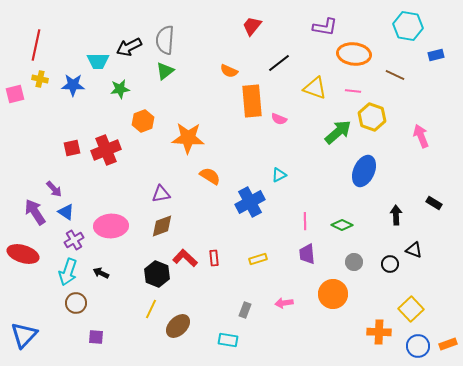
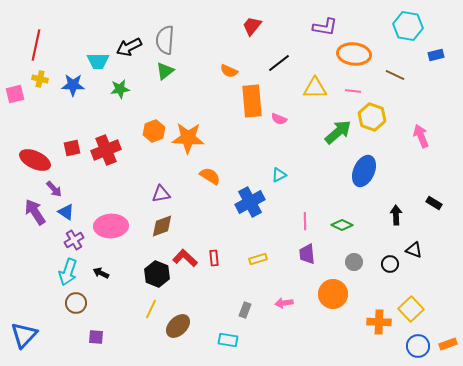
yellow triangle at (315, 88): rotated 20 degrees counterclockwise
orange hexagon at (143, 121): moved 11 px right, 10 px down
red ellipse at (23, 254): moved 12 px right, 94 px up; rotated 8 degrees clockwise
orange cross at (379, 332): moved 10 px up
